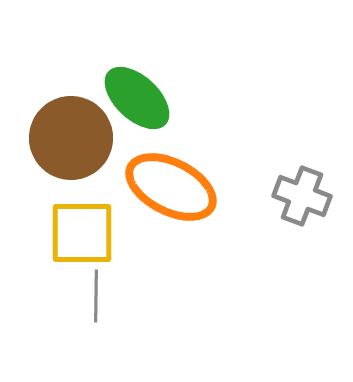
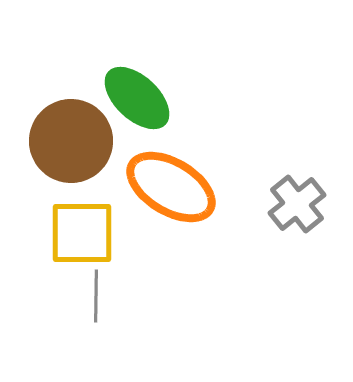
brown circle: moved 3 px down
orange ellipse: rotated 4 degrees clockwise
gray cross: moved 5 px left, 8 px down; rotated 30 degrees clockwise
